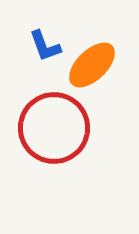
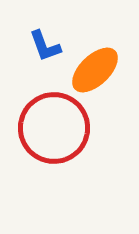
orange ellipse: moved 3 px right, 5 px down
